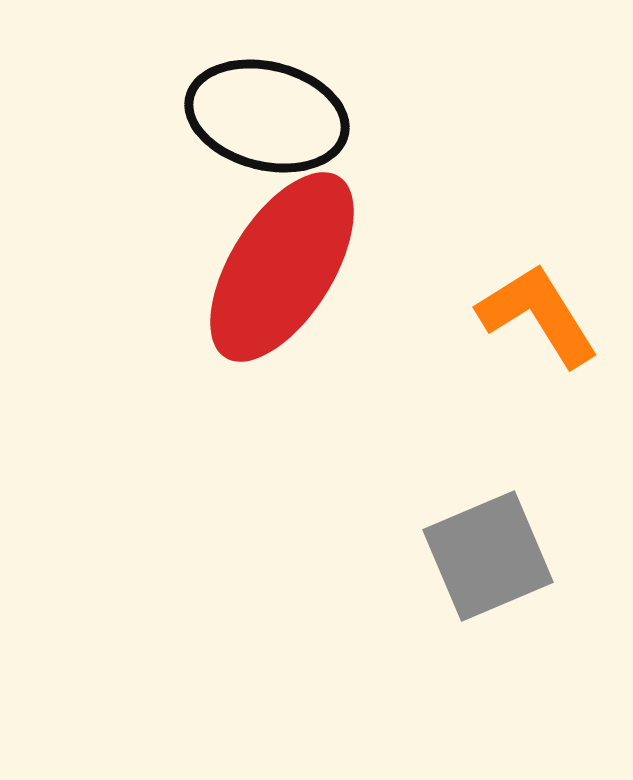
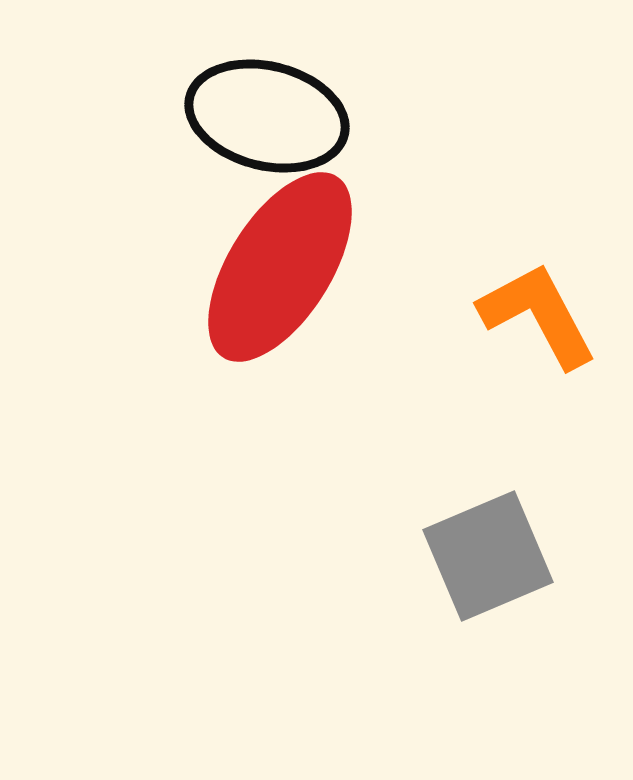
red ellipse: moved 2 px left
orange L-shape: rotated 4 degrees clockwise
